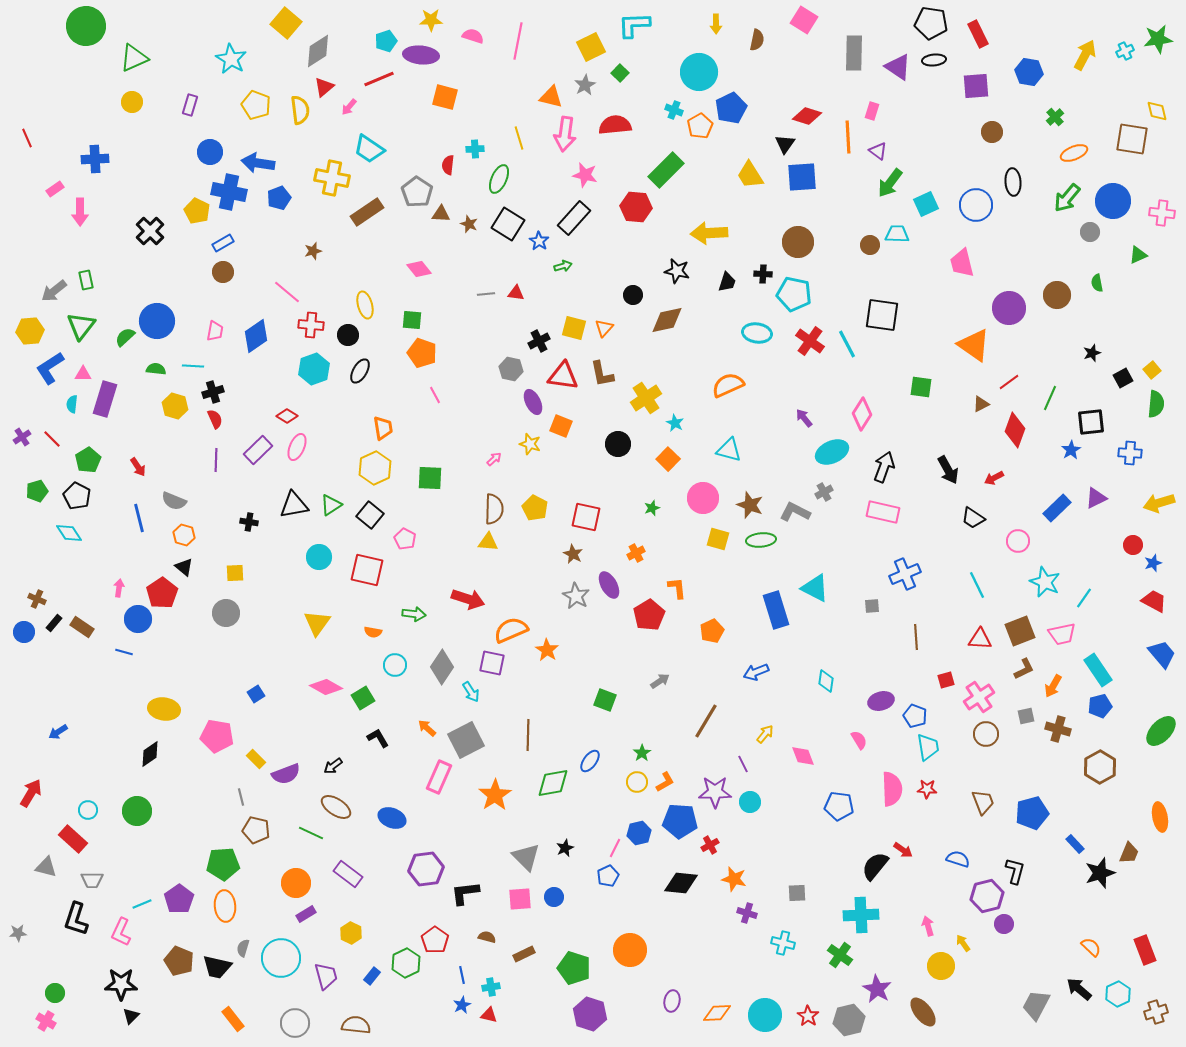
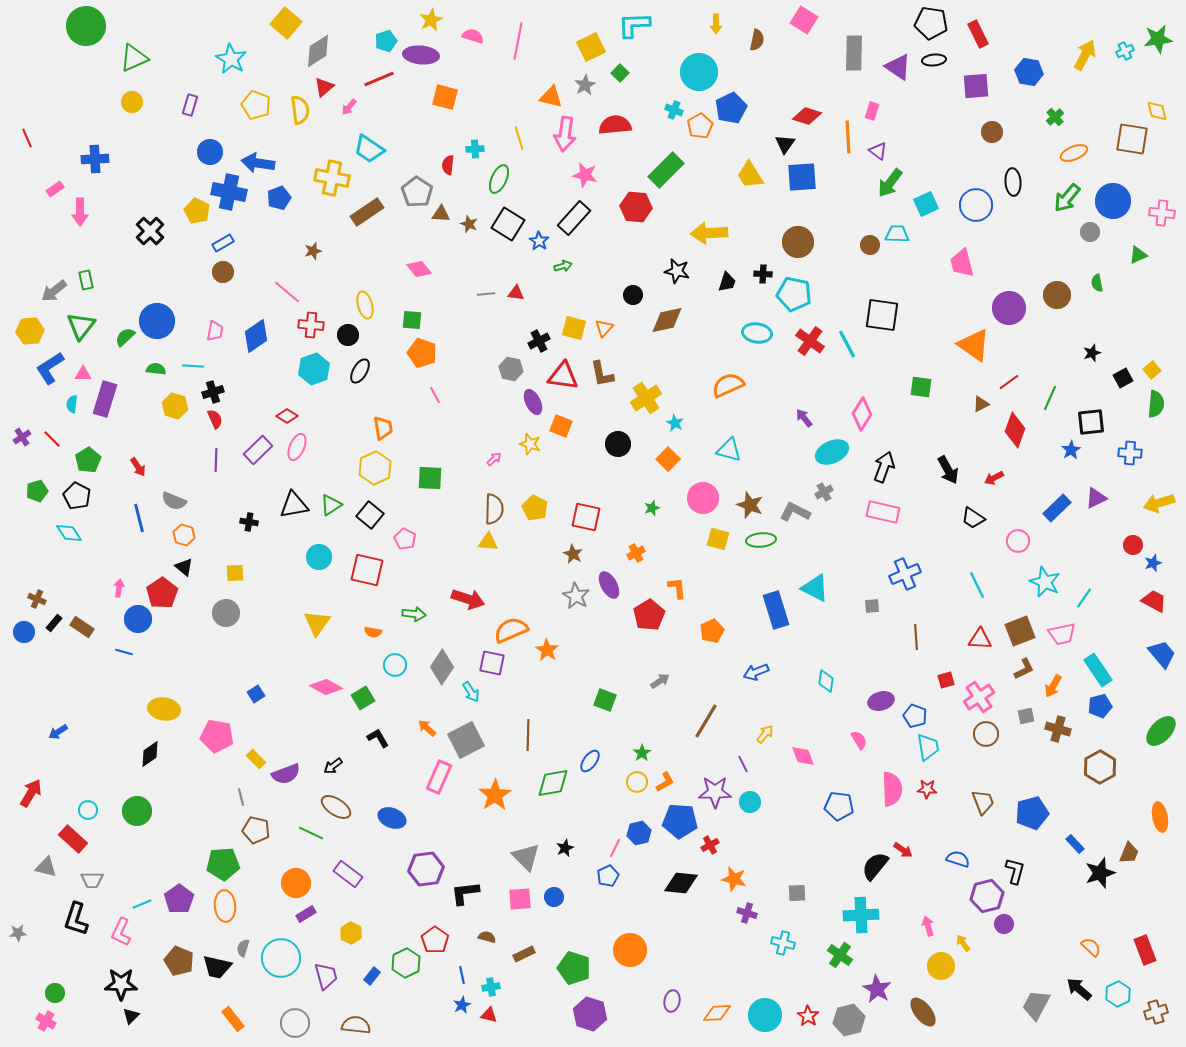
yellow star at (431, 20): rotated 25 degrees counterclockwise
